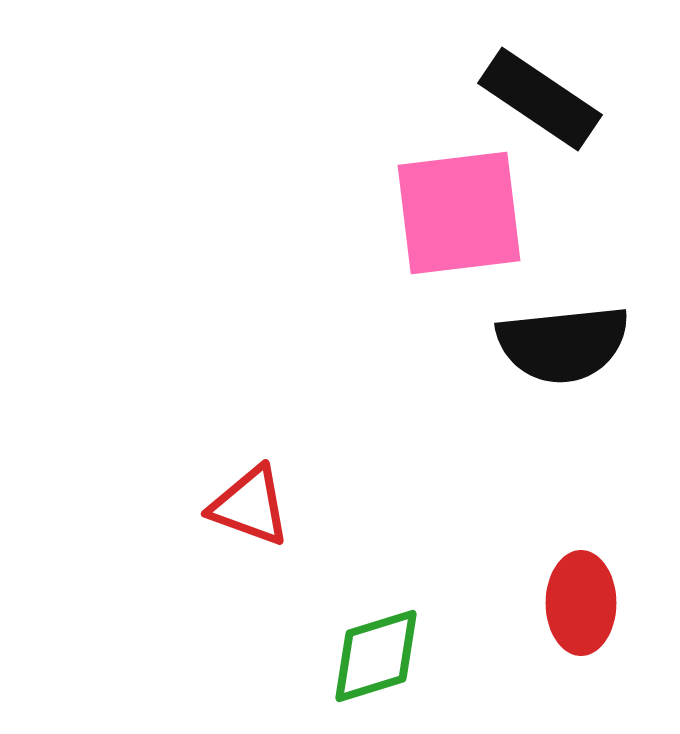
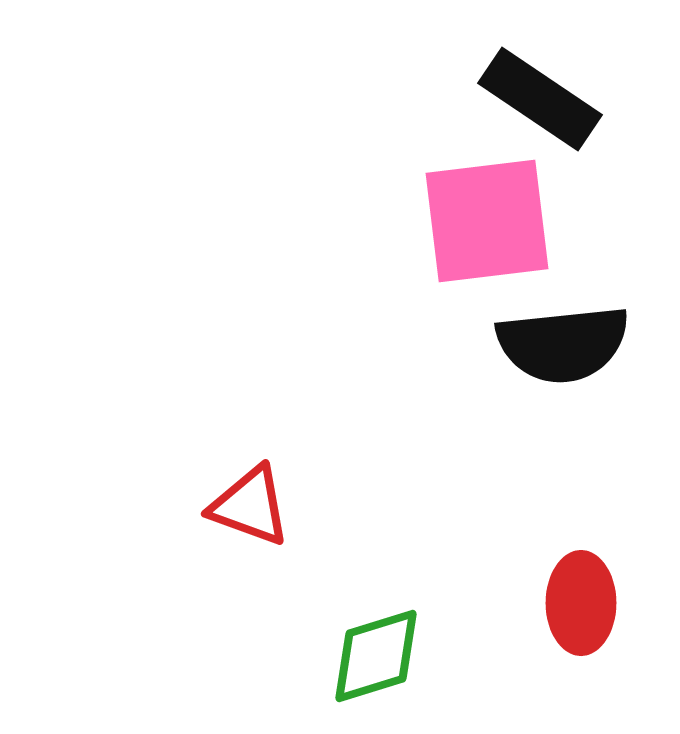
pink square: moved 28 px right, 8 px down
